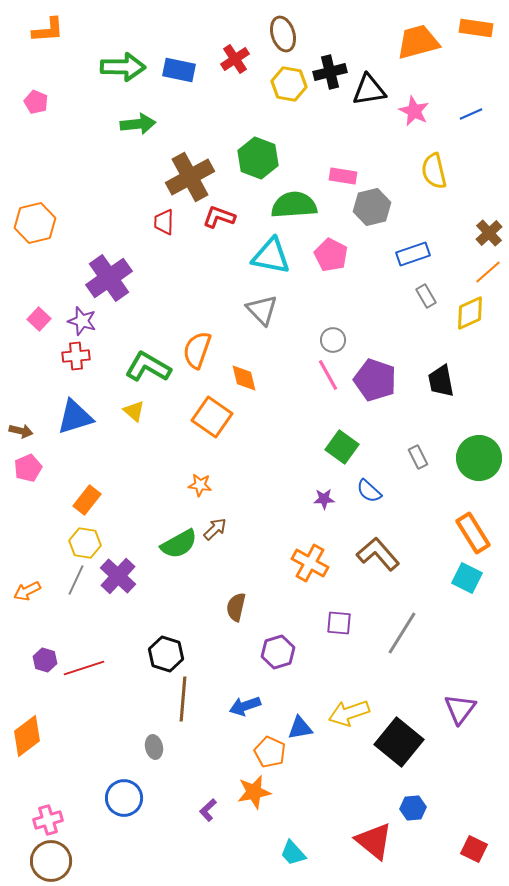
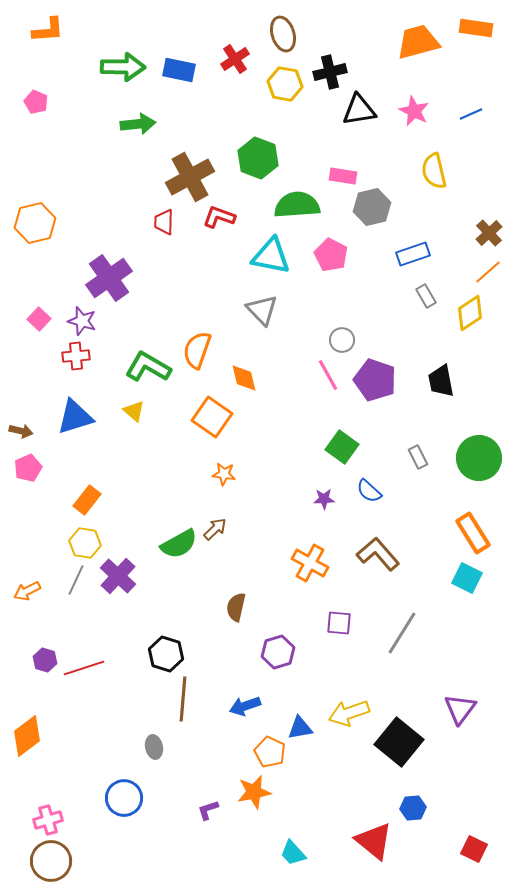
yellow hexagon at (289, 84): moved 4 px left
black triangle at (369, 90): moved 10 px left, 20 px down
green semicircle at (294, 205): moved 3 px right
yellow diamond at (470, 313): rotated 9 degrees counterclockwise
gray circle at (333, 340): moved 9 px right
orange star at (200, 485): moved 24 px right, 11 px up
purple L-shape at (208, 810): rotated 25 degrees clockwise
